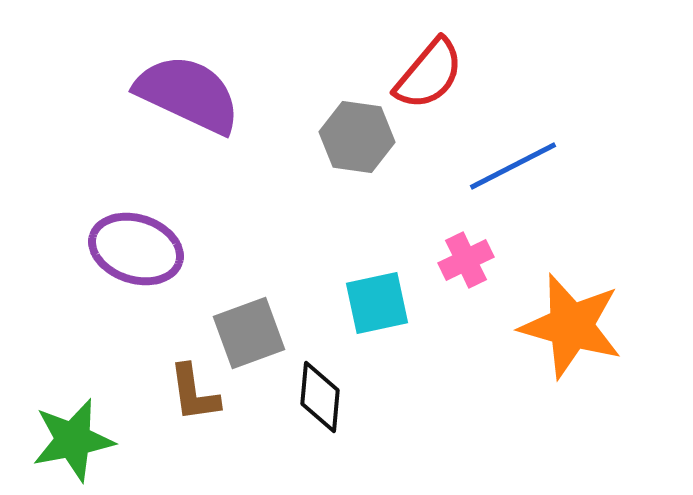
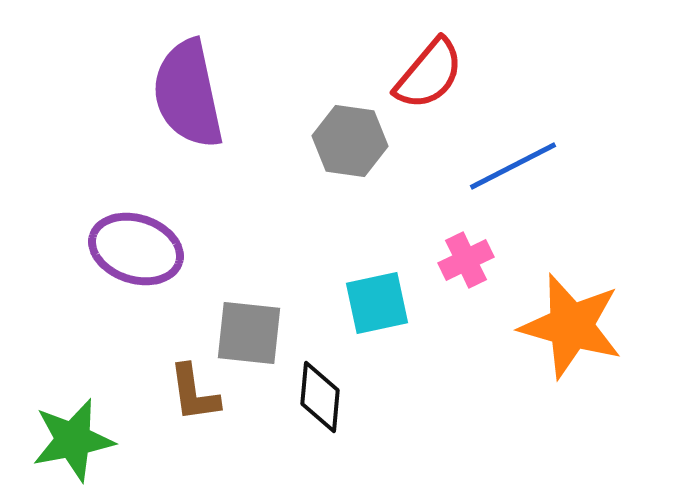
purple semicircle: rotated 127 degrees counterclockwise
gray hexagon: moved 7 px left, 4 px down
gray square: rotated 26 degrees clockwise
